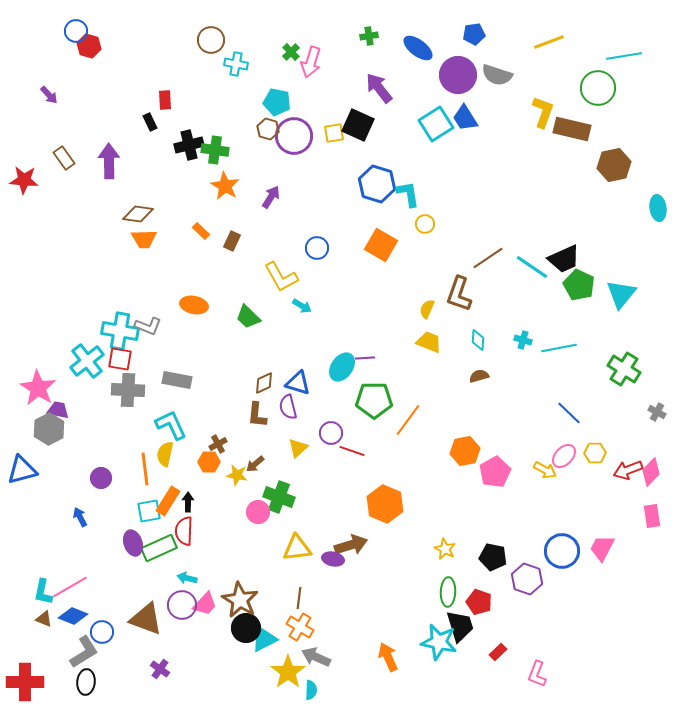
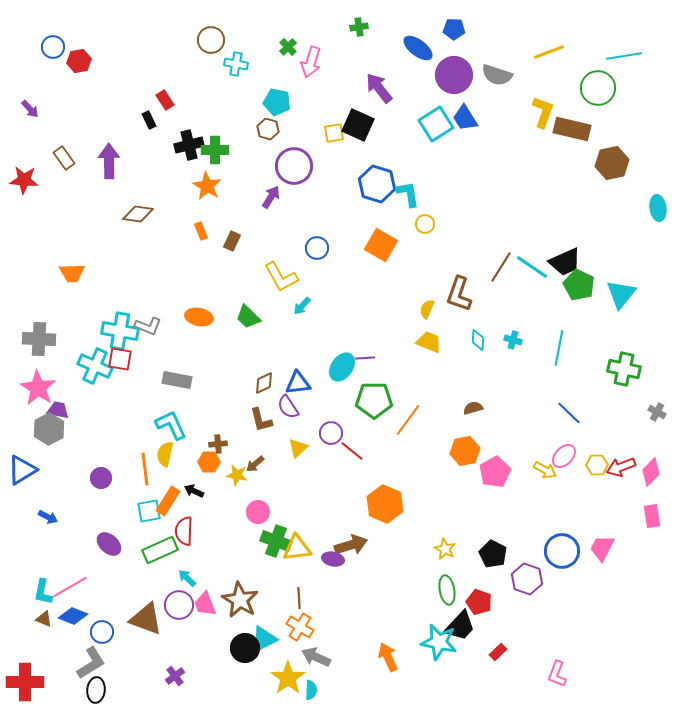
blue circle at (76, 31): moved 23 px left, 16 px down
blue pentagon at (474, 34): moved 20 px left, 5 px up; rotated 10 degrees clockwise
green cross at (369, 36): moved 10 px left, 9 px up
yellow line at (549, 42): moved 10 px down
red hexagon at (89, 46): moved 10 px left, 15 px down; rotated 25 degrees counterclockwise
green cross at (291, 52): moved 3 px left, 5 px up
purple circle at (458, 75): moved 4 px left
purple arrow at (49, 95): moved 19 px left, 14 px down
red rectangle at (165, 100): rotated 30 degrees counterclockwise
black rectangle at (150, 122): moved 1 px left, 2 px up
purple circle at (294, 136): moved 30 px down
green cross at (215, 150): rotated 8 degrees counterclockwise
brown hexagon at (614, 165): moved 2 px left, 2 px up
orange star at (225, 186): moved 18 px left
orange rectangle at (201, 231): rotated 24 degrees clockwise
orange trapezoid at (144, 239): moved 72 px left, 34 px down
brown line at (488, 258): moved 13 px right, 9 px down; rotated 24 degrees counterclockwise
black trapezoid at (564, 259): moved 1 px right, 3 px down
orange ellipse at (194, 305): moved 5 px right, 12 px down
cyan arrow at (302, 306): rotated 102 degrees clockwise
cyan cross at (523, 340): moved 10 px left
cyan line at (559, 348): rotated 68 degrees counterclockwise
cyan cross at (87, 361): moved 8 px right, 5 px down; rotated 28 degrees counterclockwise
green cross at (624, 369): rotated 20 degrees counterclockwise
brown semicircle at (479, 376): moved 6 px left, 32 px down
blue triangle at (298, 383): rotated 24 degrees counterclockwise
gray cross at (128, 390): moved 89 px left, 51 px up
purple semicircle at (288, 407): rotated 20 degrees counterclockwise
brown L-shape at (257, 415): moved 4 px right, 5 px down; rotated 20 degrees counterclockwise
brown cross at (218, 444): rotated 24 degrees clockwise
red line at (352, 451): rotated 20 degrees clockwise
yellow hexagon at (595, 453): moved 2 px right, 12 px down
blue triangle at (22, 470): rotated 16 degrees counterclockwise
red arrow at (628, 470): moved 7 px left, 3 px up
green cross at (279, 497): moved 3 px left, 44 px down
black arrow at (188, 502): moved 6 px right, 11 px up; rotated 66 degrees counterclockwise
blue arrow at (80, 517): moved 32 px left; rotated 144 degrees clockwise
purple ellipse at (133, 543): moved 24 px left, 1 px down; rotated 30 degrees counterclockwise
green rectangle at (159, 548): moved 1 px right, 2 px down
black pentagon at (493, 557): moved 3 px up; rotated 16 degrees clockwise
cyan arrow at (187, 578): rotated 30 degrees clockwise
green ellipse at (448, 592): moved 1 px left, 2 px up; rotated 12 degrees counterclockwise
brown line at (299, 598): rotated 10 degrees counterclockwise
pink trapezoid at (205, 604): rotated 116 degrees clockwise
purple circle at (182, 605): moved 3 px left
black trapezoid at (460, 626): rotated 60 degrees clockwise
black circle at (246, 628): moved 1 px left, 20 px down
gray L-shape at (84, 652): moved 7 px right, 11 px down
purple cross at (160, 669): moved 15 px right, 7 px down; rotated 18 degrees clockwise
yellow star at (288, 672): moved 6 px down
pink L-shape at (537, 674): moved 20 px right
black ellipse at (86, 682): moved 10 px right, 8 px down
